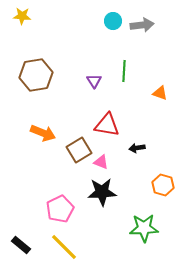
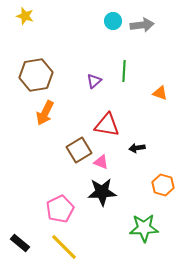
yellow star: moved 3 px right; rotated 12 degrees clockwise
purple triangle: rotated 21 degrees clockwise
orange arrow: moved 2 px right, 20 px up; rotated 95 degrees clockwise
black rectangle: moved 1 px left, 2 px up
